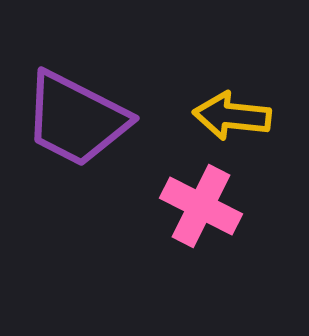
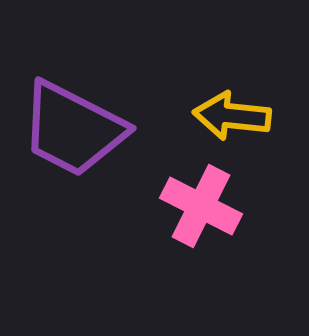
purple trapezoid: moved 3 px left, 10 px down
